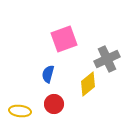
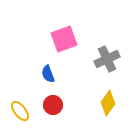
blue semicircle: rotated 36 degrees counterclockwise
yellow diamond: moved 20 px right, 19 px down; rotated 15 degrees counterclockwise
red circle: moved 1 px left, 1 px down
yellow ellipse: rotated 45 degrees clockwise
